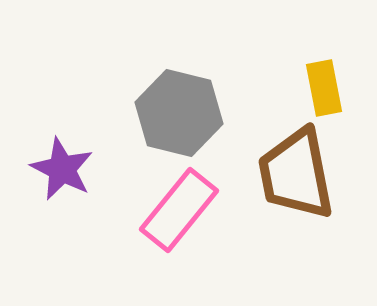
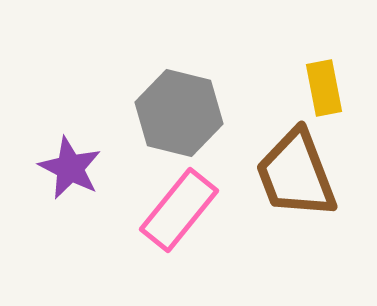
purple star: moved 8 px right, 1 px up
brown trapezoid: rotated 10 degrees counterclockwise
